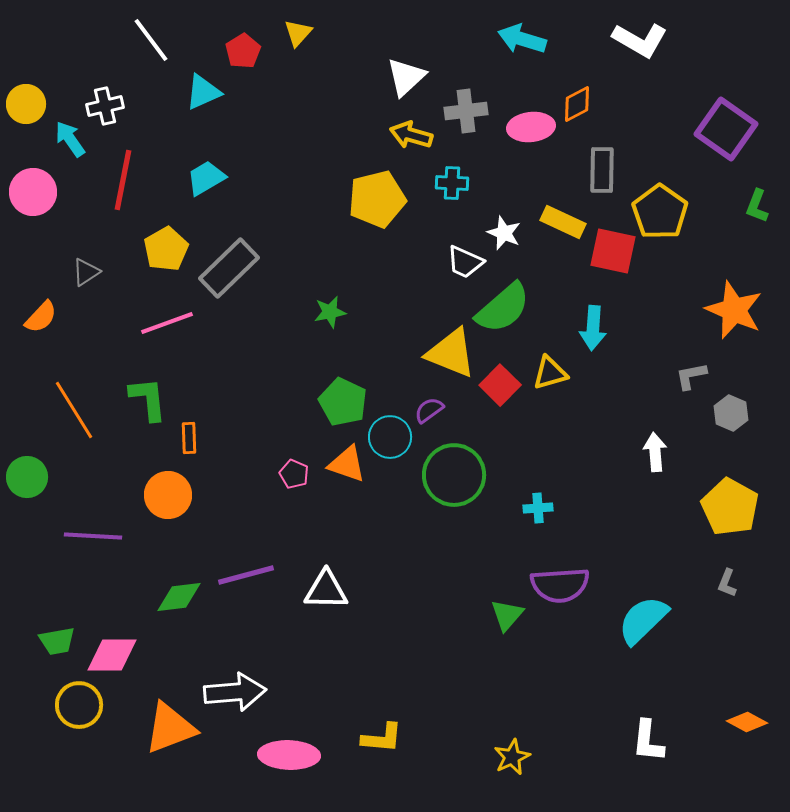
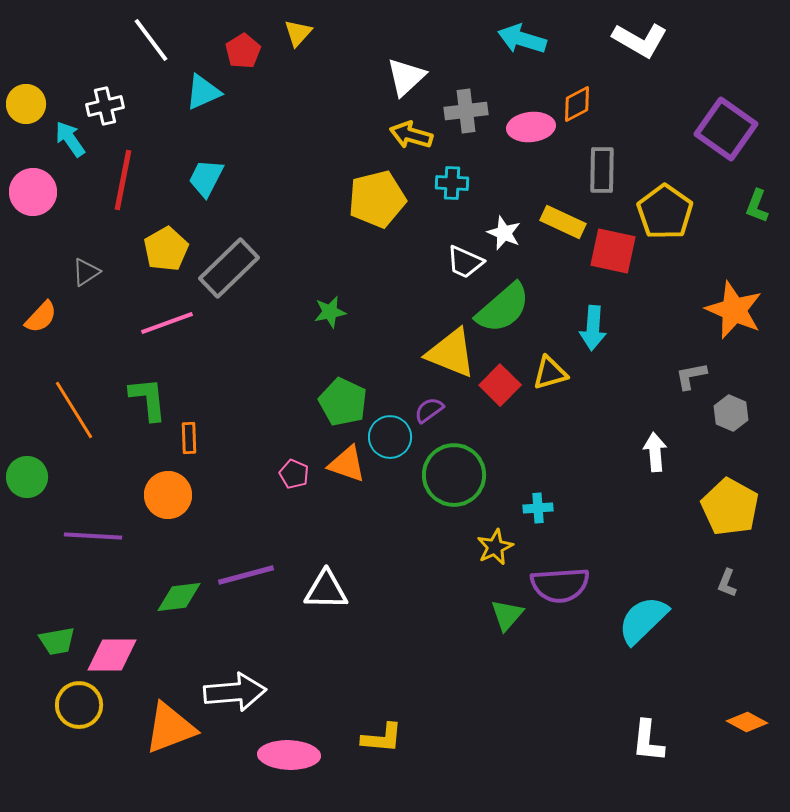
cyan trapezoid at (206, 178): rotated 33 degrees counterclockwise
yellow pentagon at (660, 212): moved 5 px right
yellow star at (512, 757): moved 17 px left, 210 px up
